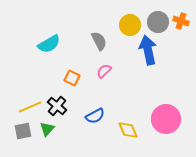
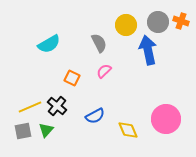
yellow circle: moved 4 px left
gray semicircle: moved 2 px down
green triangle: moved 1 px left, 1 px down
